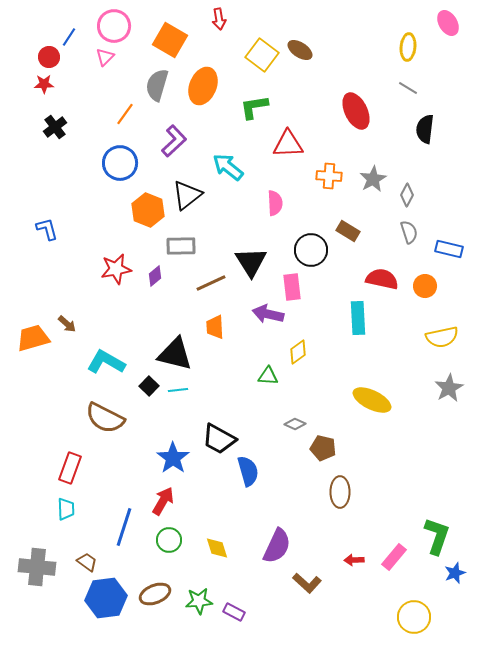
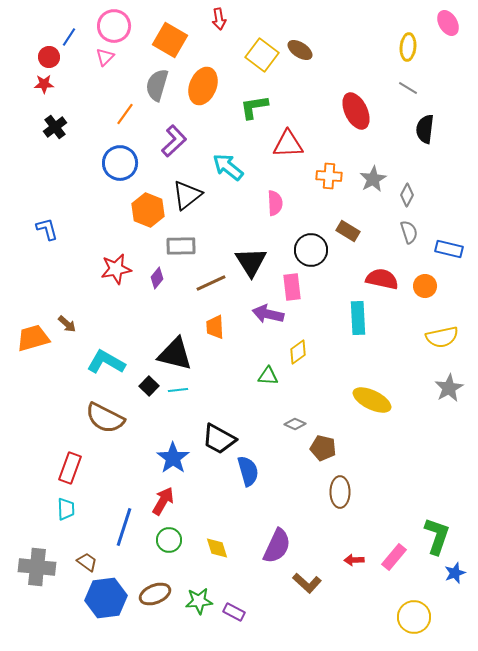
purple diamond at (155, 276): moved 2 px right, 2 px down; rotated 10 degrees counterclockwise
